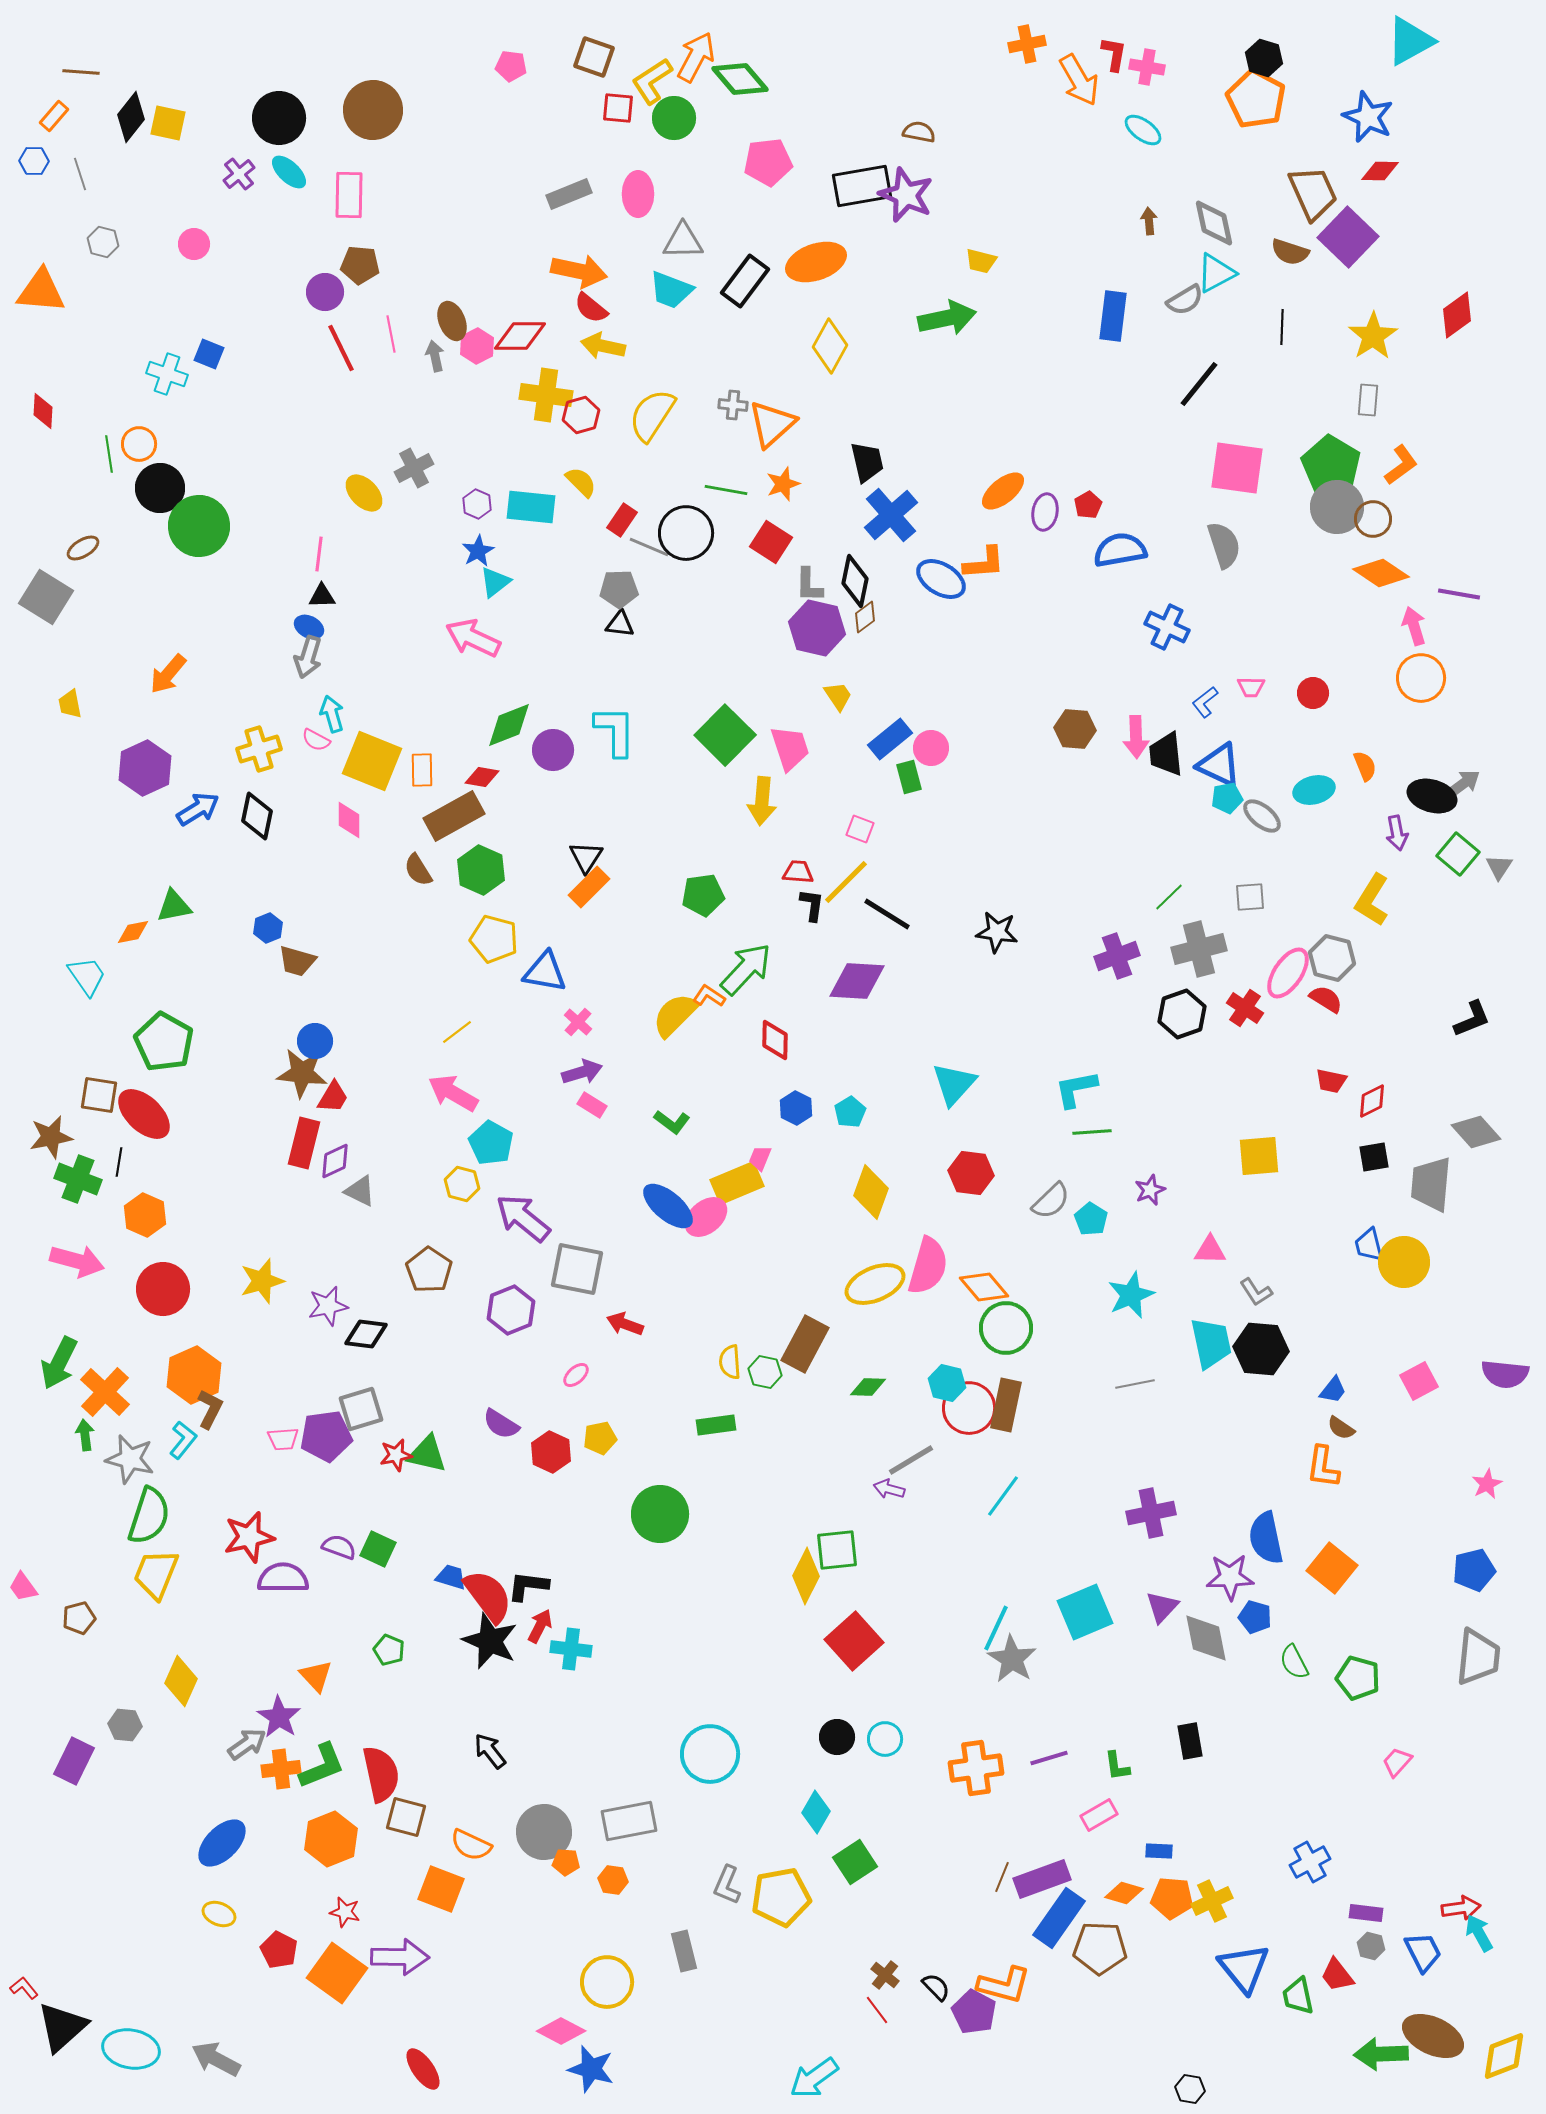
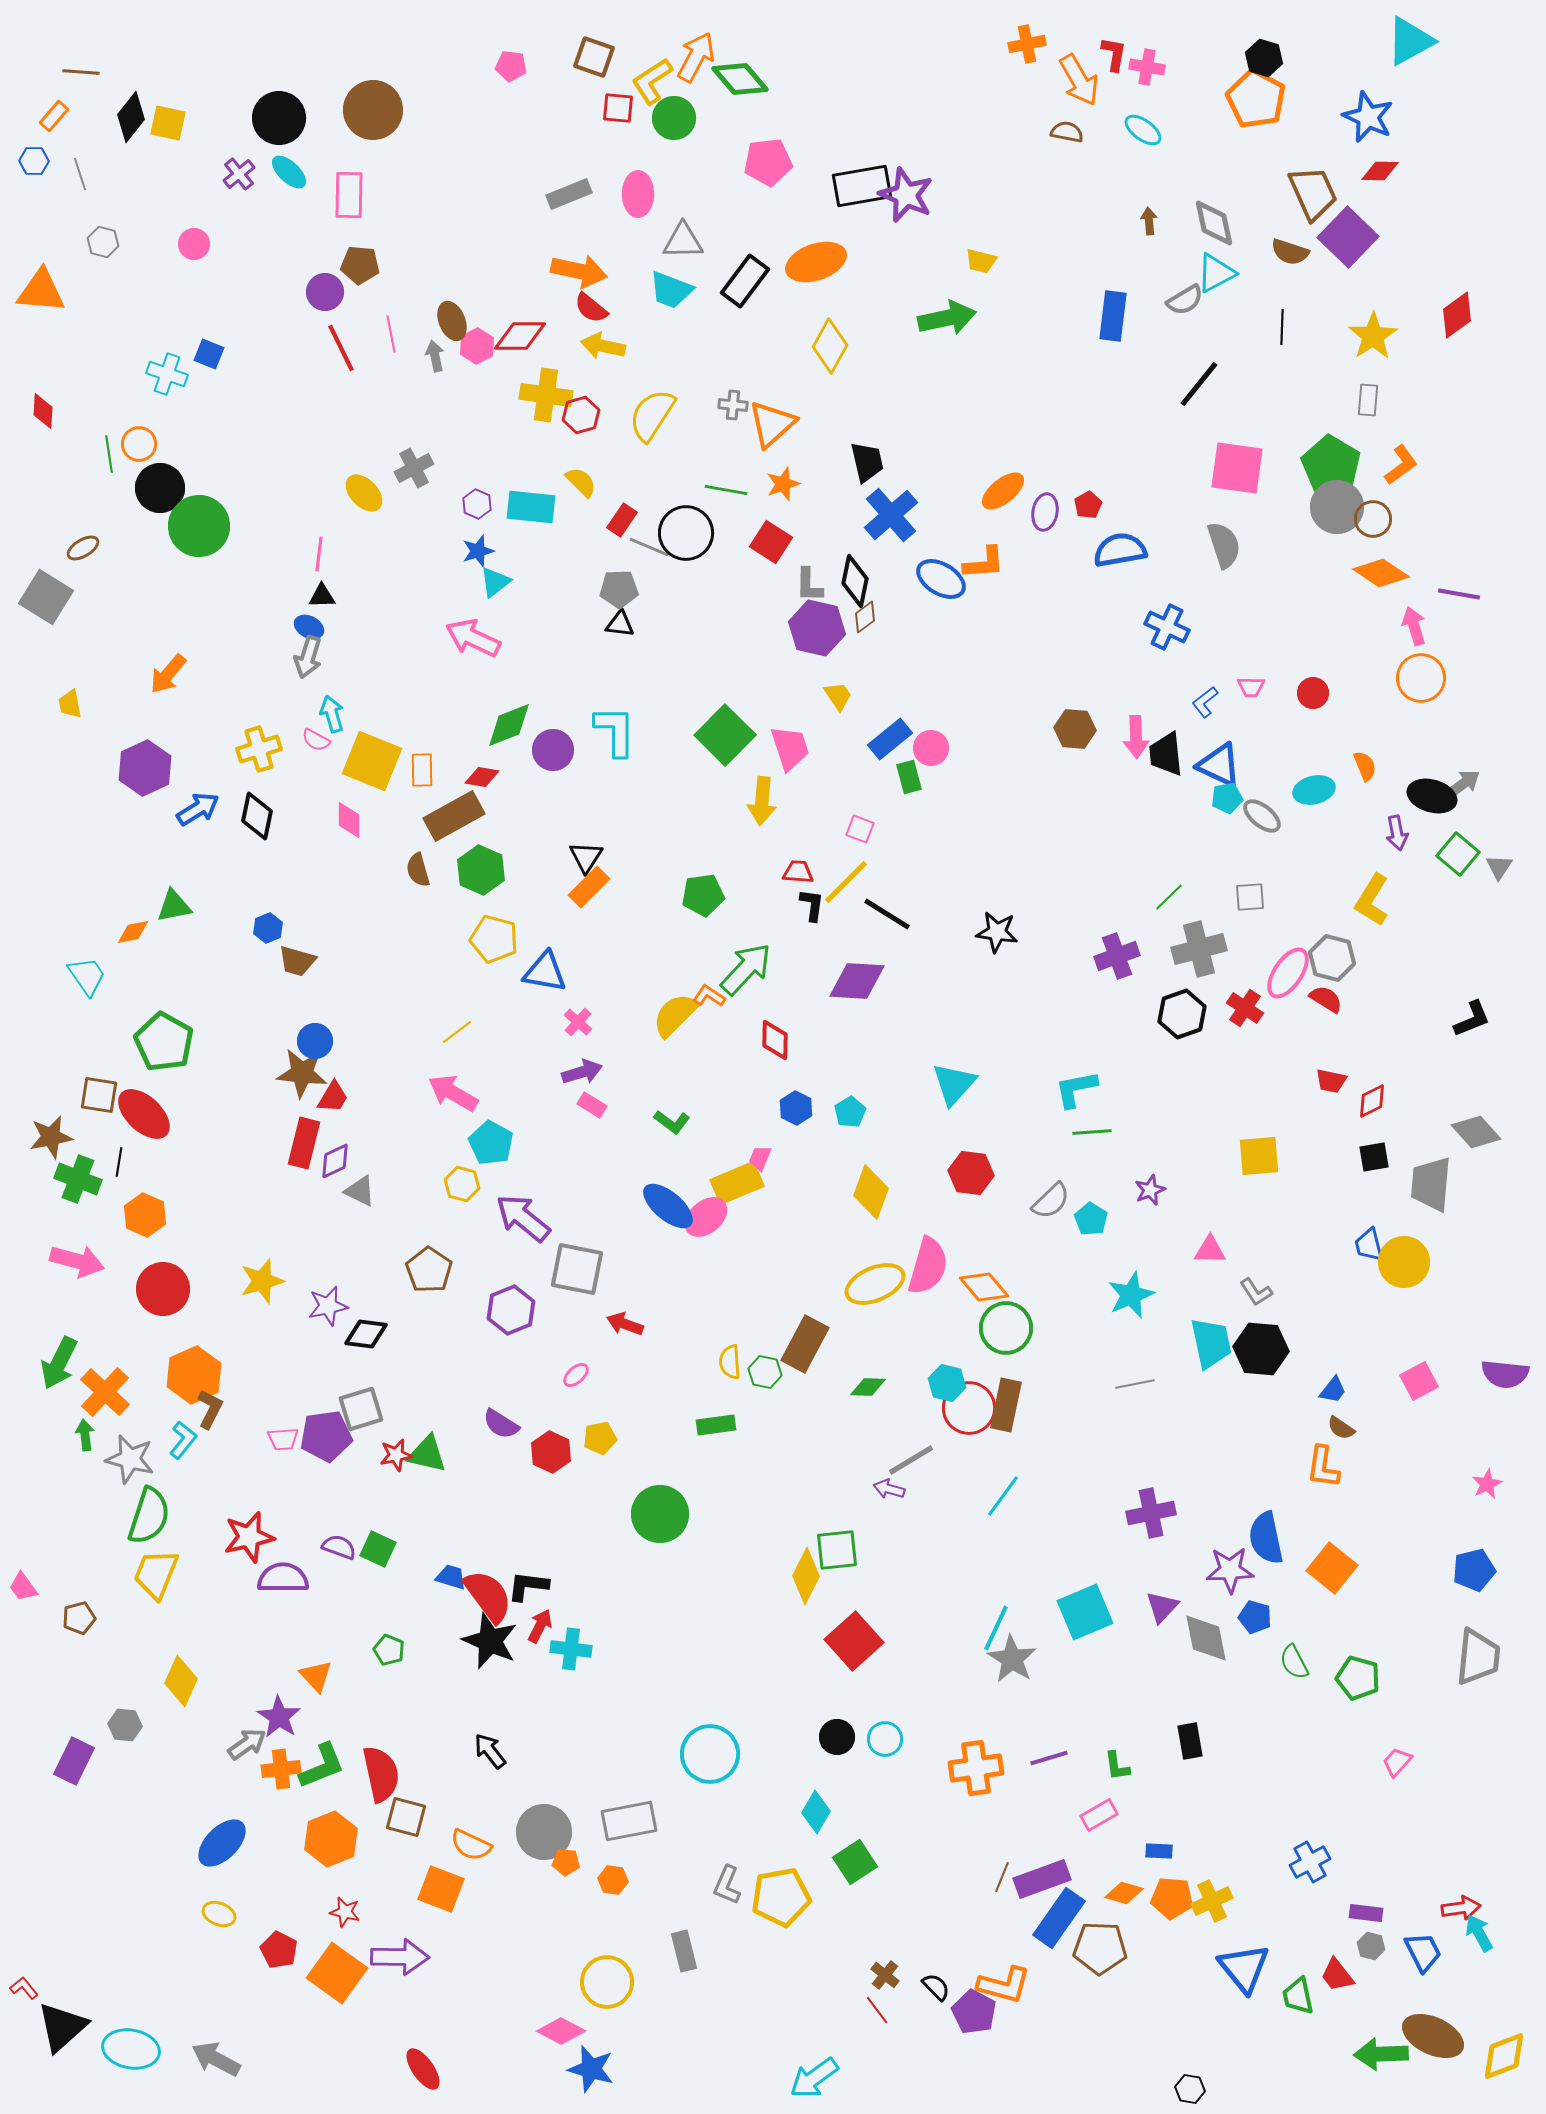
brown semicircle at (919, 132): moved 148 px right
blue star at (478, 551): rotated 12 degrees clockwise
brown semicircle at (418, 870): rotated 16 degrees clockwise
purple star at (1230, 1577): moved 7 px up
